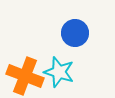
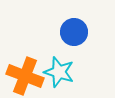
blue circle: moved 1 px left, 1 px up
